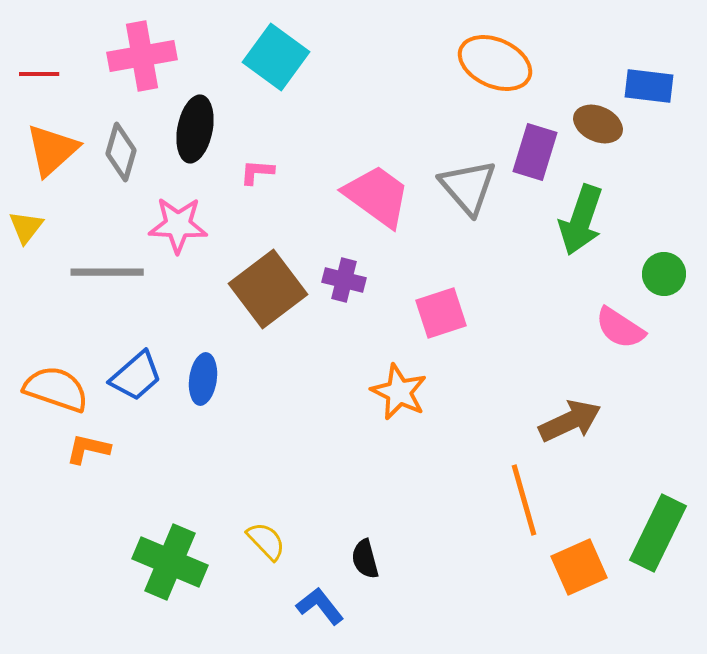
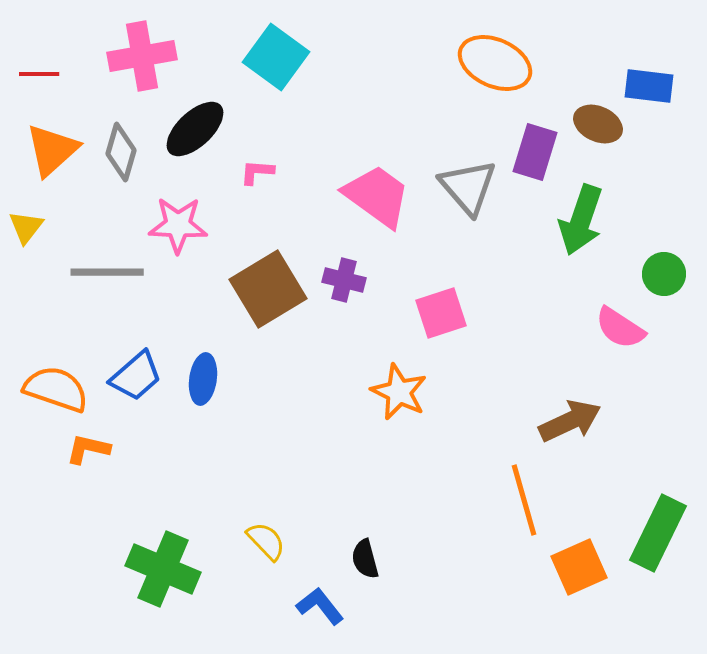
black ellipse: rotated 36 degrees clockwise
brown square: rotated 6 degrees clockwise
green cross: moved 7 px left, 7 px down
